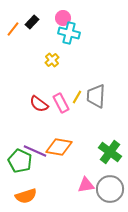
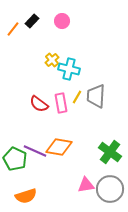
pink circle: moved 1 px left, 3 px down
black rectangle: moved 1 px up
cyan cross: moved 36 px down
pink rectangle: rotated 18 degrees clockwise
green pentagon: moved 5 px left, 2 px up
